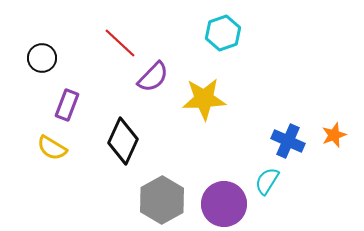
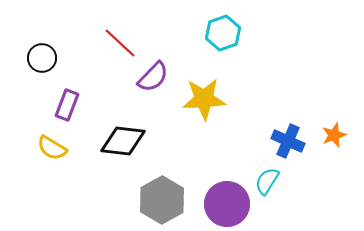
black diamond: rotated 72 degrees clockwise
purple circle: moved 3 px right
